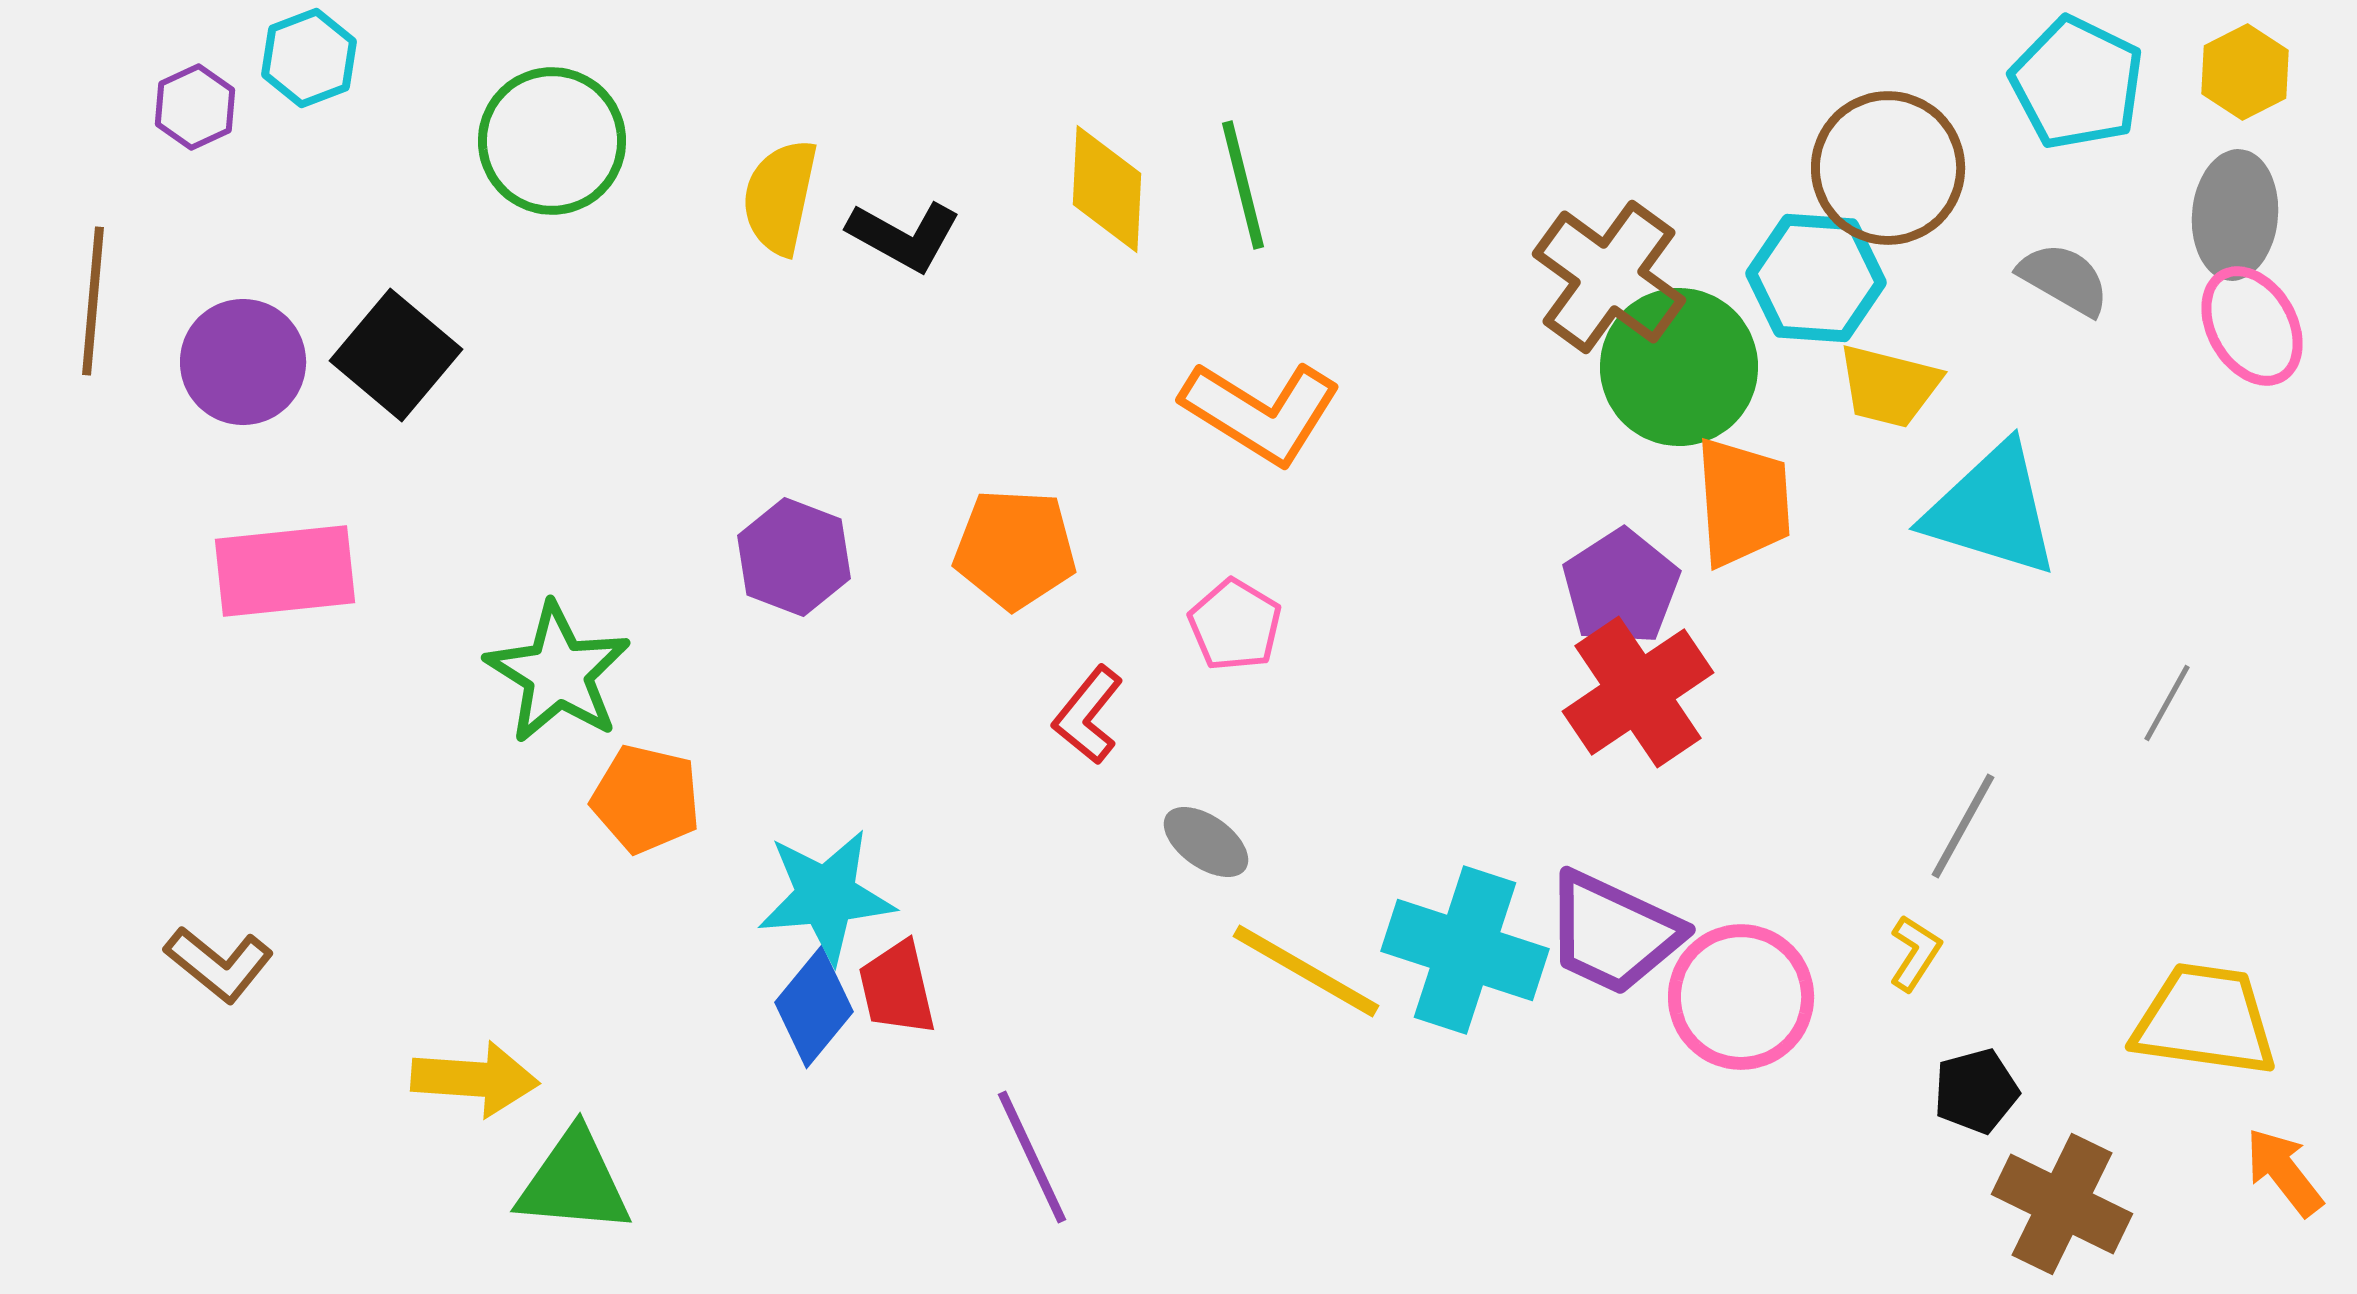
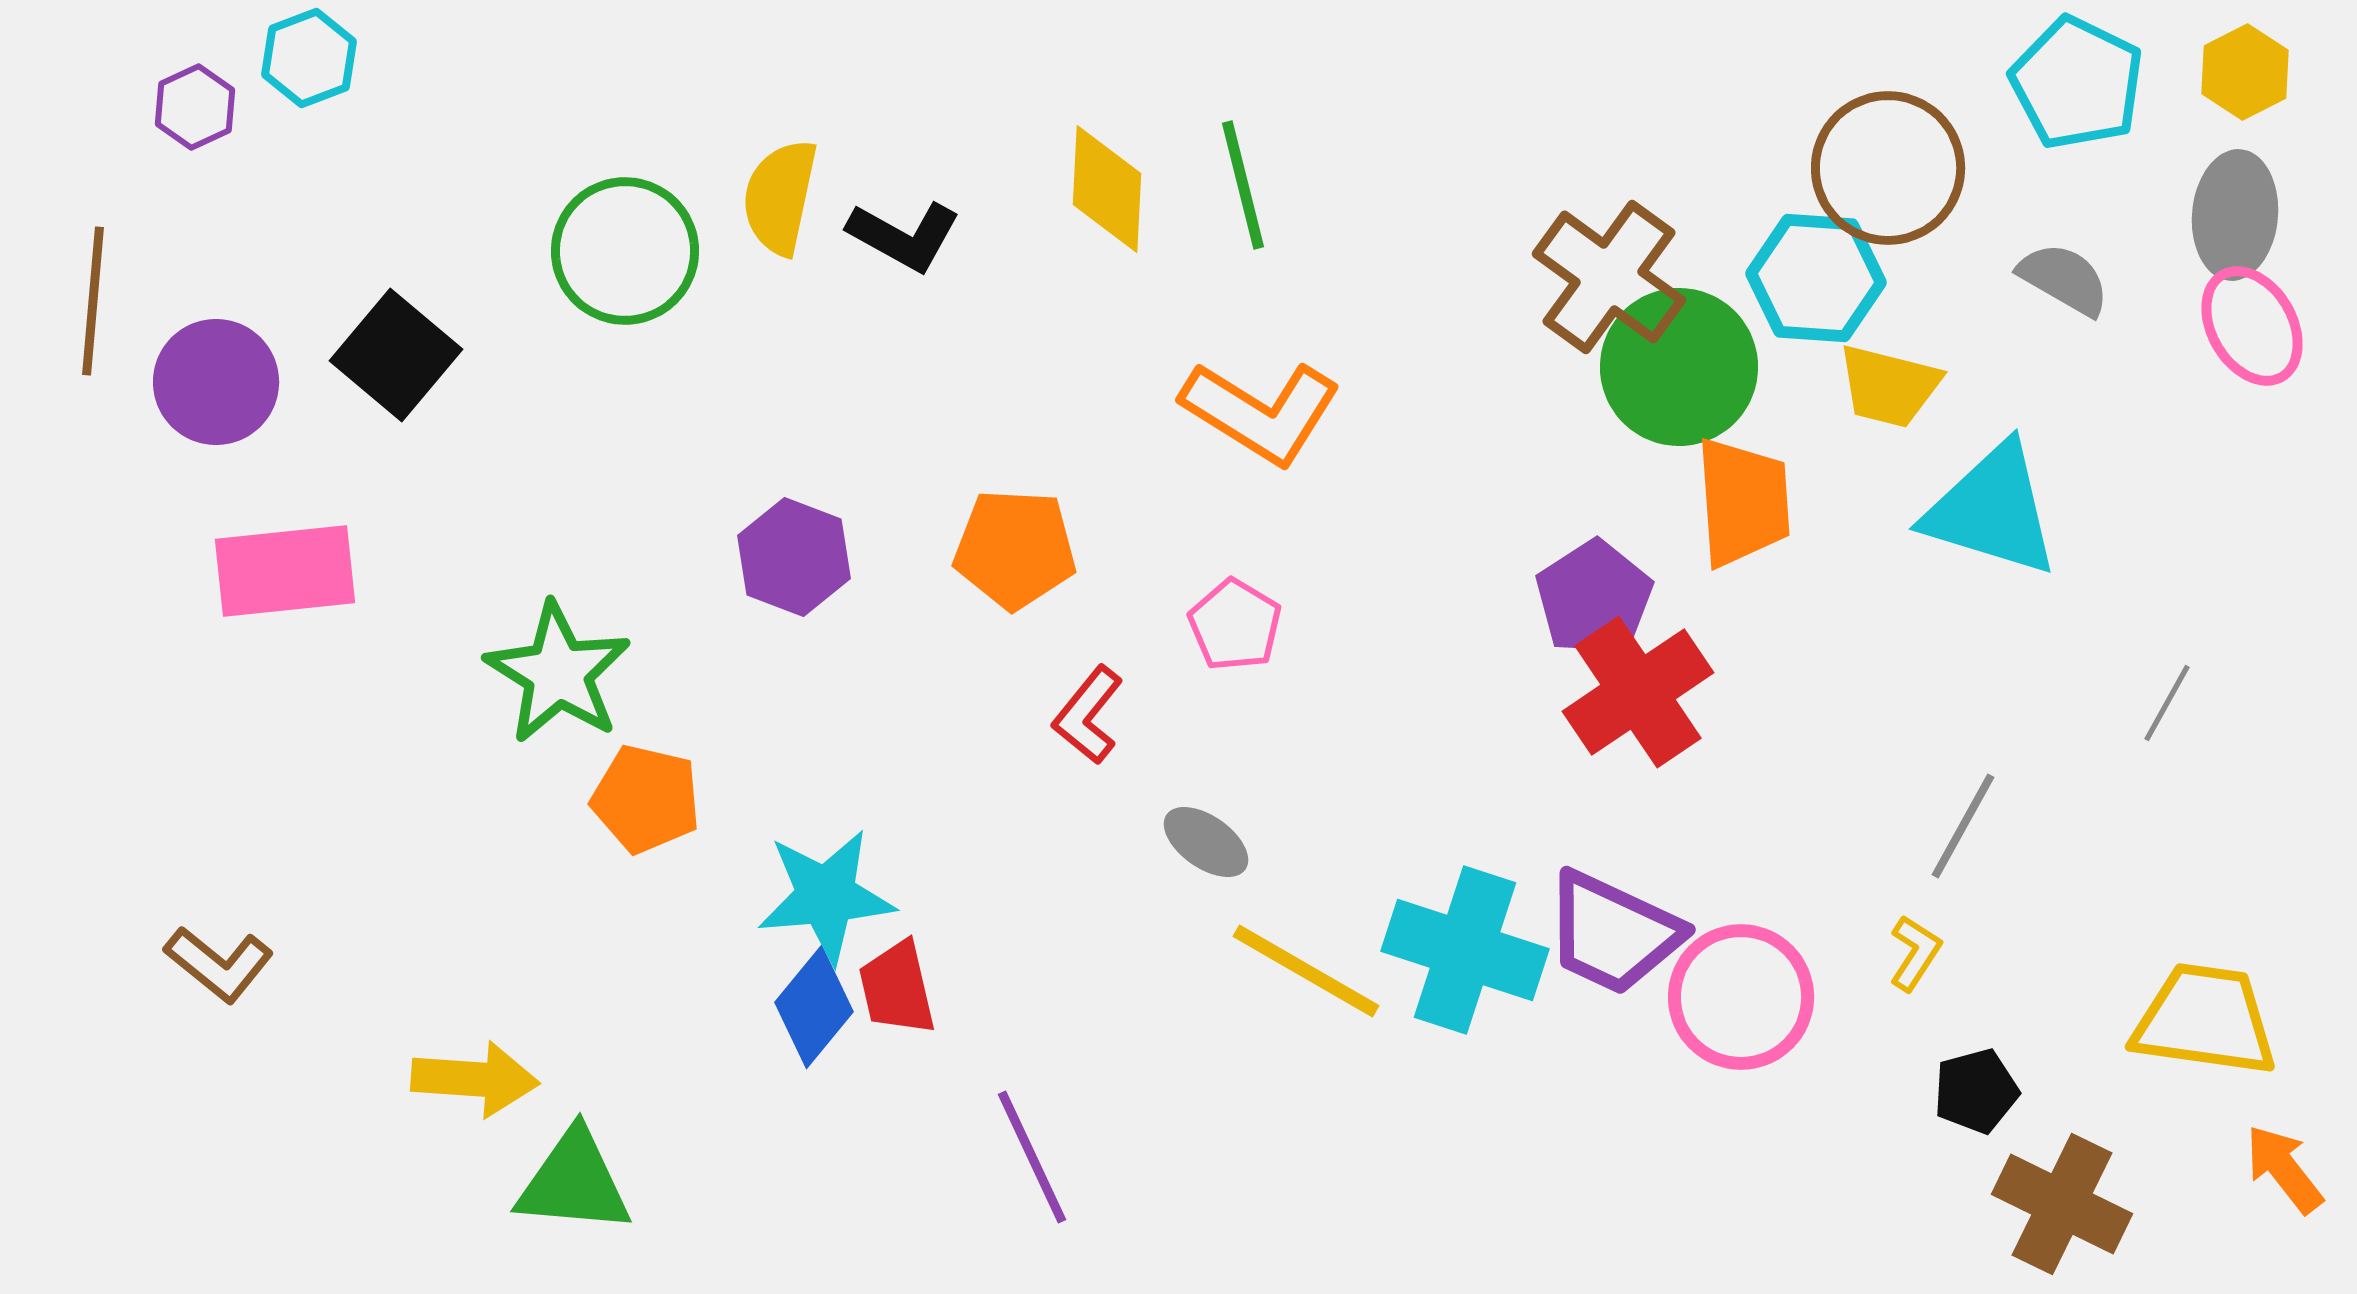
green circle at (552, 141): moved 73 px right, 110 px down
purple circle at (243, 362): moved 27 px left, 20 px down
purple pentagon at (1621, 587): moved 27 px left, 11 px down
orange arrow at (2284, 1172): moved 3 px up
